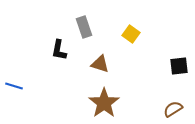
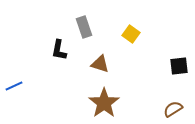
blue line: rotated 42 degrees counterclockwise
